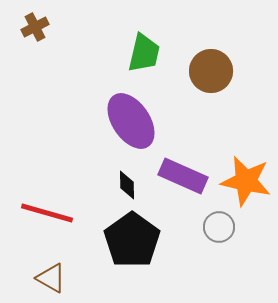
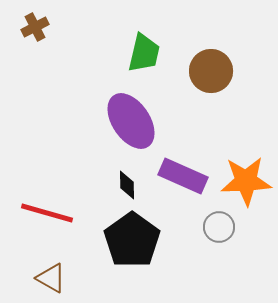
orange star: rotated 15 degrees counterclockwise
